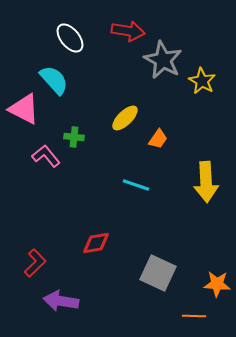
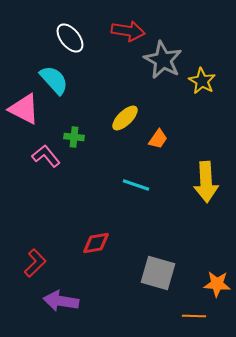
gray square: rotated 9 degrees counterclockwise
